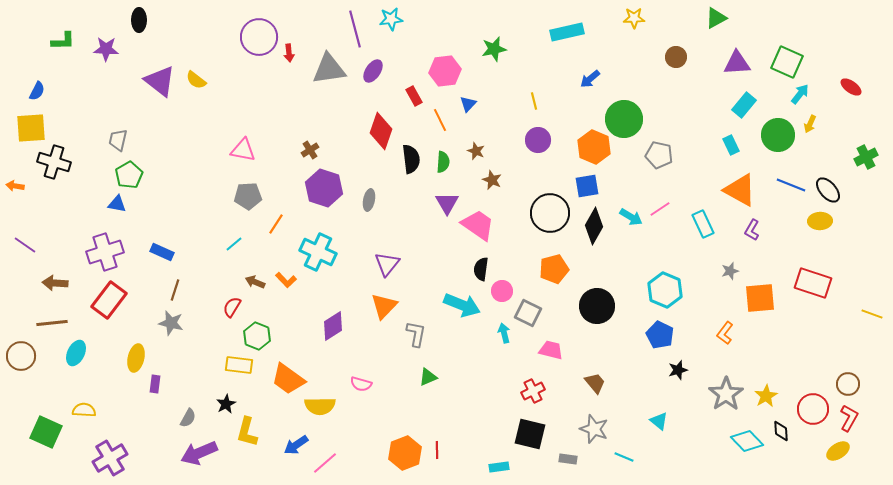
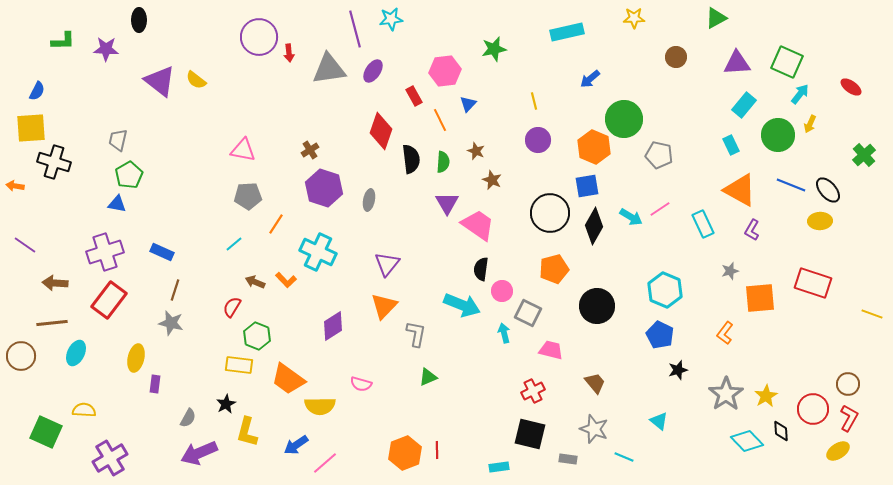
green cross at (866, 157): moved 2 px left, 2 px up; rotated 15 degrees counterclockwise
